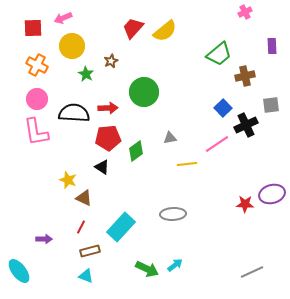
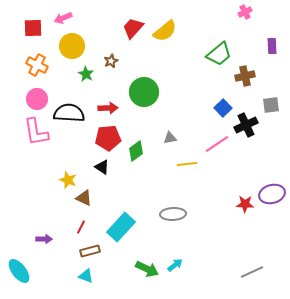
black semicircle: moved 5 px left
